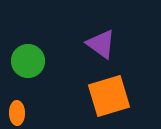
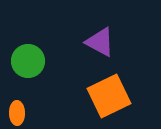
purple triangle: moved 1 px left, 2 px up; rotated 8 degrees counterclockwise
orange square: rotated 9 degrees counterclockwise
